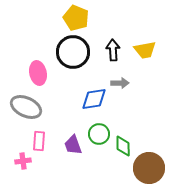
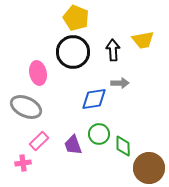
yellow trapezoid: moved 2 px left, 10 px up
pink rectangle: rotated 42 degrees clockwise
pink cross: moved 2 px down
